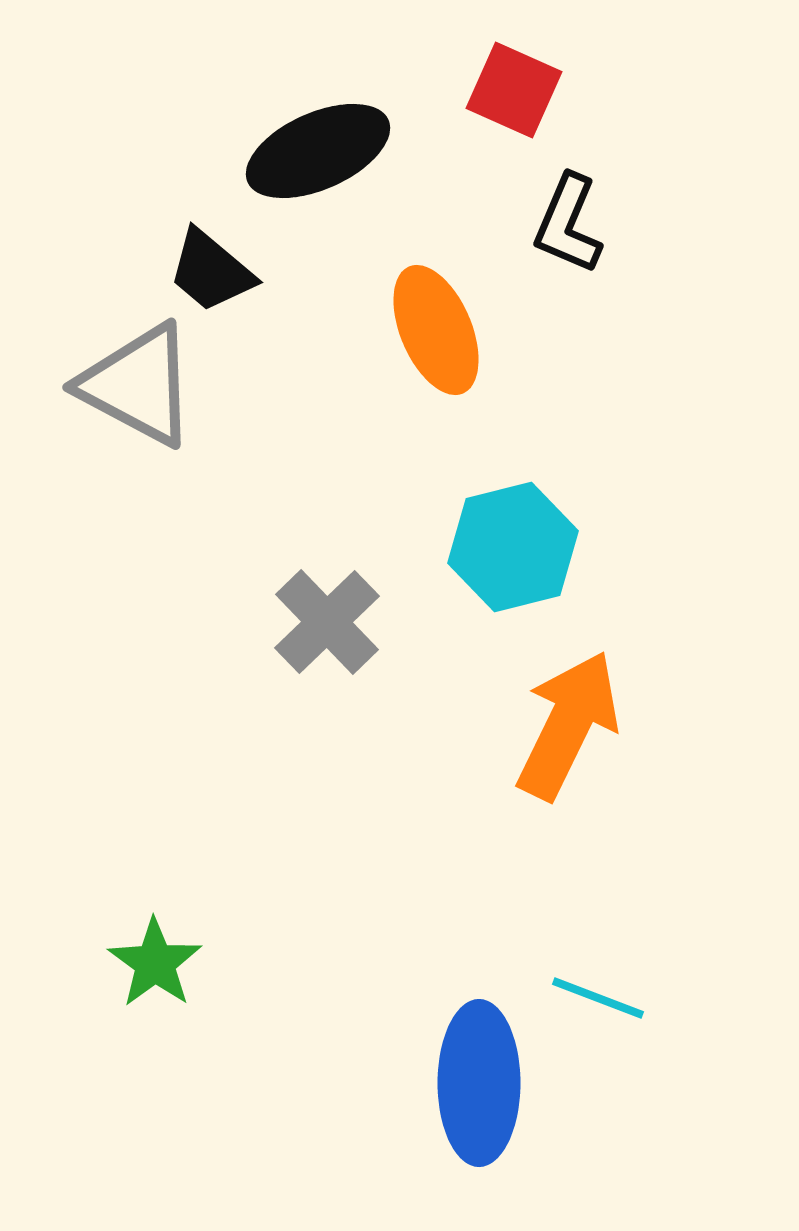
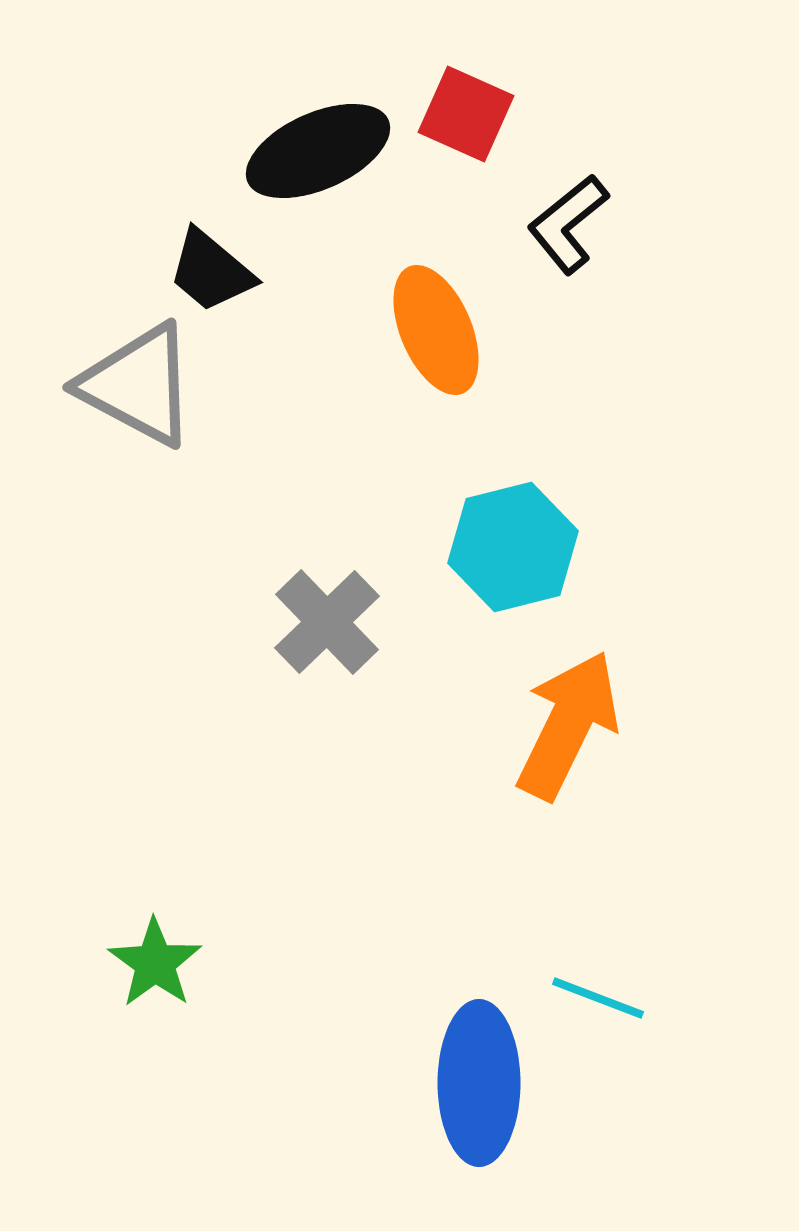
red square: moved 48 px left, 24 px down
black L-shape: rotated 28 degrees clockwise
